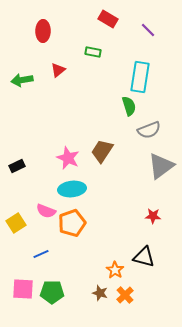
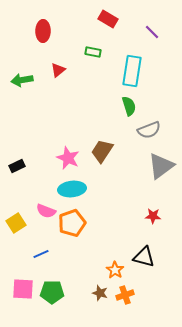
purple line: moved 4 px right, 2 px down
cyan rectangle: moved 8 px left, 6 px up
orange cross: rotated 24 degrees clockwise
